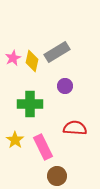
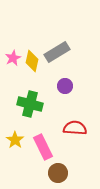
green cross: rotated 15 degrees clockwise
brown circle: moved 1 px right, 3 px up
